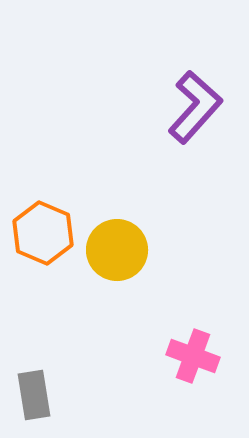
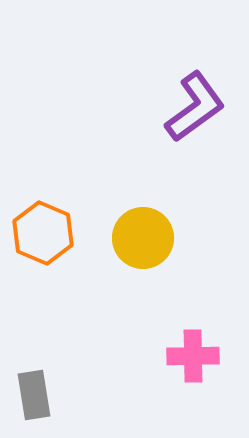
purple L-shape: rotated 12 degrees clockwise
yellow circle: moved 26 px right, 12 px up
pink cross: rotated 21 degrees counterclockwise
